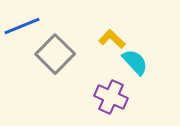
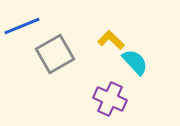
yellow L-shape: moved 1 px left, 1 px down
gray square: rotated 15 degrees clockwise
purple cross: moved 1 px left, 2 px down
